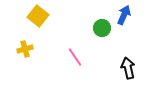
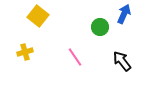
blue arrow: moved 1 px up
green circle: moved 2 px left, 1 px up
yellow cross: moved 3 px down
black arrow: moved 6 px left, 7 px up; rotated 25 degrees counterclockwise
